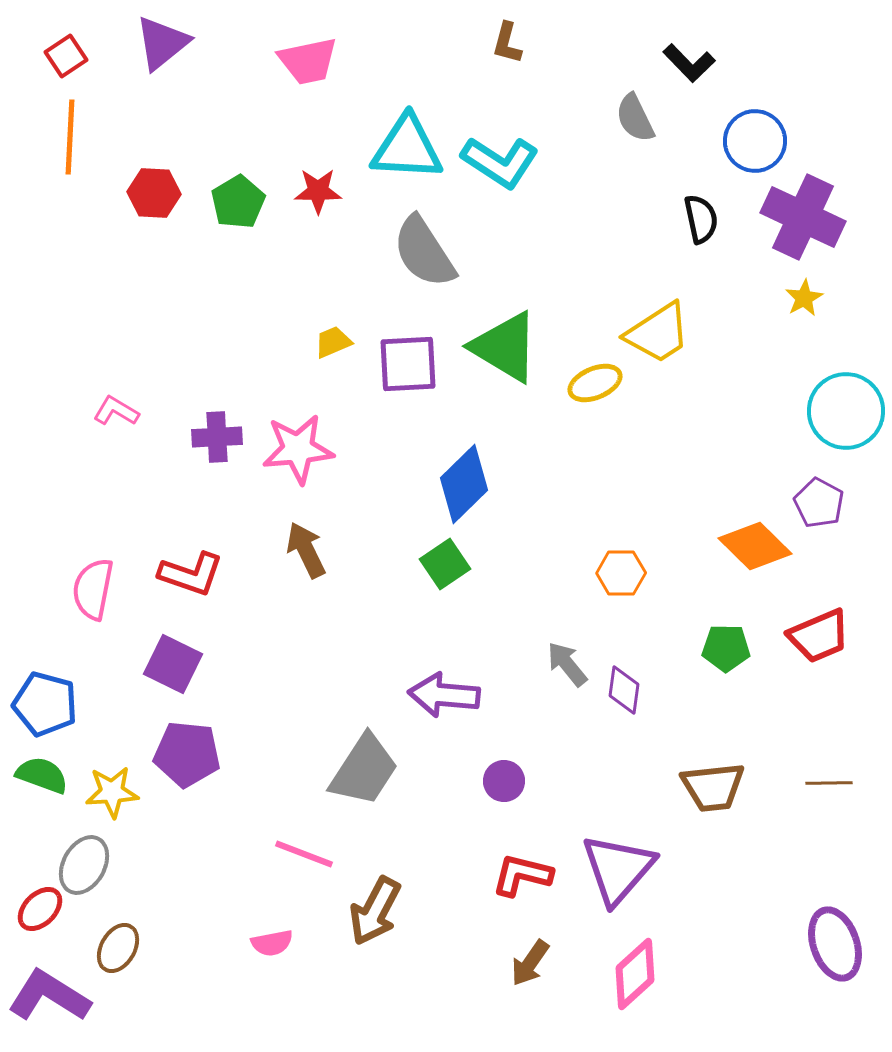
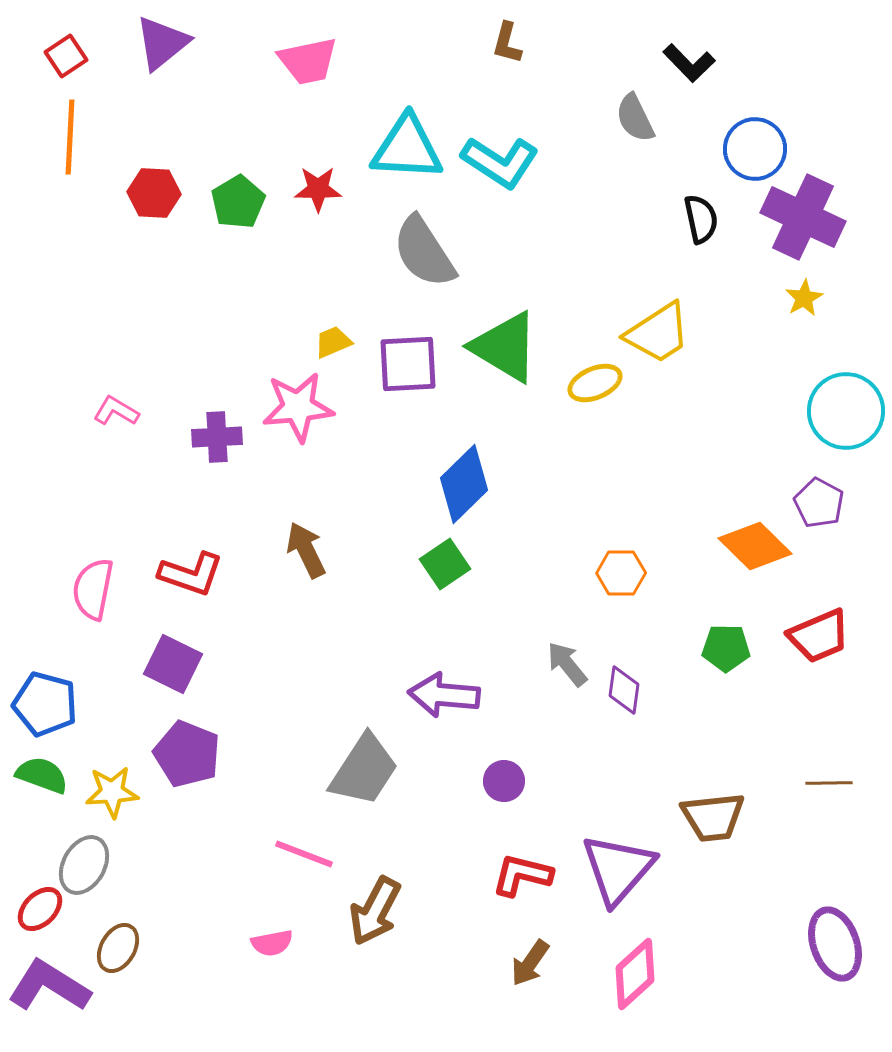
blue circle at (755, 141): moved 8 px down
red star at (318, 191): moved 2 px up
pink star at (298, 449): moved 42 px up
purple pentagon at (187, 754): rotated 16 degrees clockwise
brown trapezoid at (713, 787): moved 30 px down
purple L-shape at (49, 996): moved 10 px up
